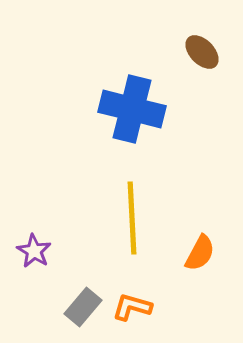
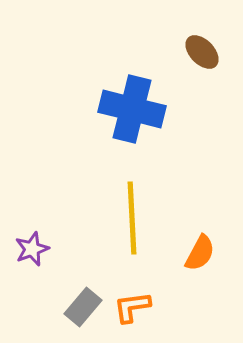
purple star: moved 2 px left, 2 px up; rotated 20 degrees clockwise
orange L-shape: rotated 24 degrees counterclockwise
